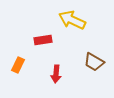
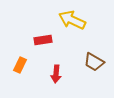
orange rectangle: moved 2 px right
